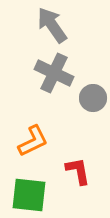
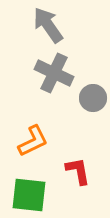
gray arrow: moved 4 px left
